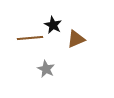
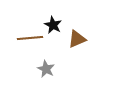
brown triangle: moved 1 px right
